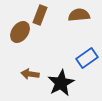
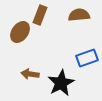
blue rectangle: rotated 15 degrees clockwise
